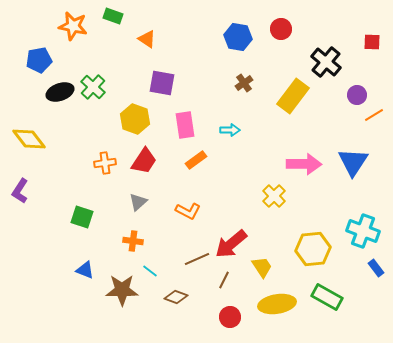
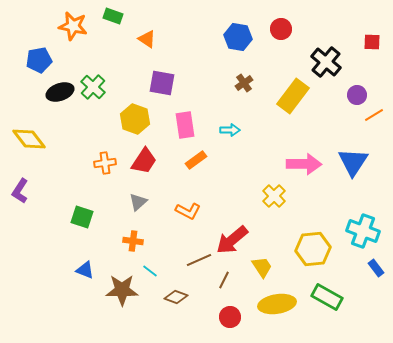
red arrow at (231, 244): moved 1 px right, 4 px up
brown line at (197, 259): moved 2 px right, 1 px down
